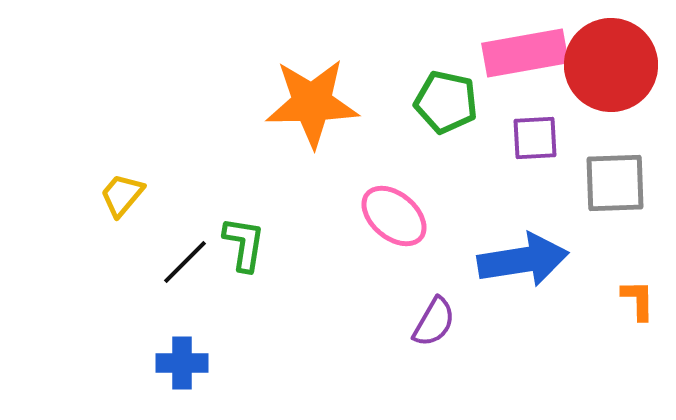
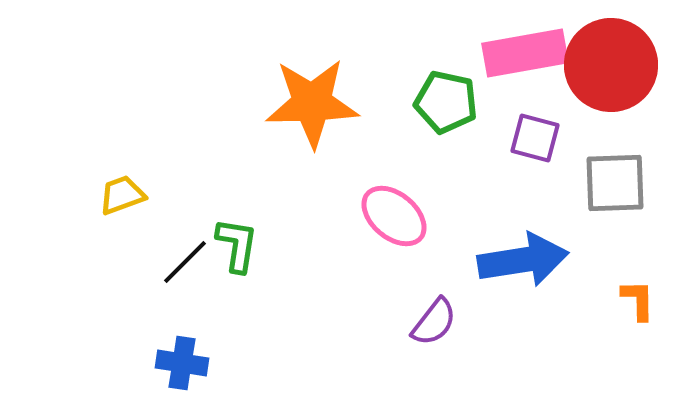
purple square: rotated 18 degrees clockwise
yellow trapezoid: rotated 30 degrees clockwise
green L-shape: moved 7 px left, 1 px down
purple semicircle: rotated 8 degrees clockwise
blue cross: rotated 9 degrees clockwise
